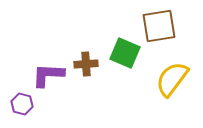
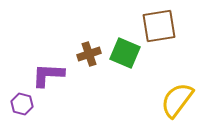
brown cross: moved 3 px right, 10 px up; rotated 15 degrees counterclockwise
yellow semicircle: moved 5 px right, 21 px down
